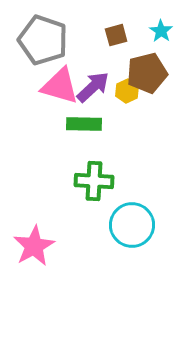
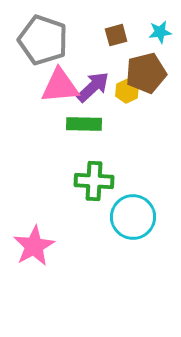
cyan star: moved 1 px left, 1 px down; rotated 30 degrees clockwise
brown pentagon: moved 1 px left
pink triangle: rotated 21 degrees counterclockwise
cyan circle: moved 1 px right, 8 px up
